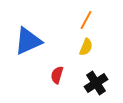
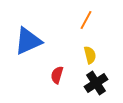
yellow semicircle: moved 4 px right, 8 px down; rotated 36 degrees counterclockwise
